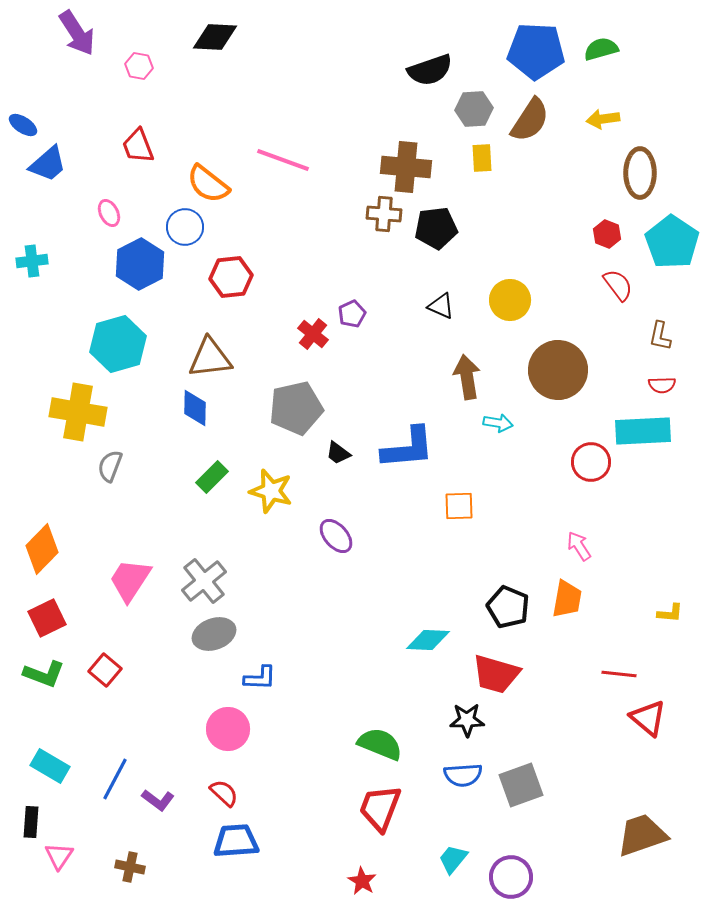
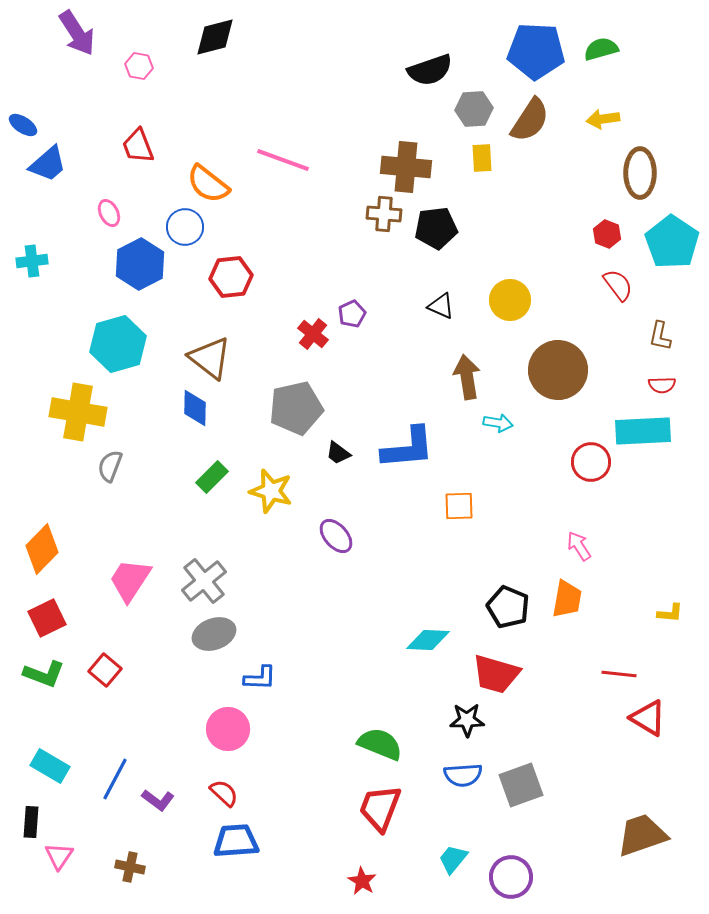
black diamond at (215, 37): rotated 18 degrees counterclockwise
brown triangle at (210, 358): rotated 45 degrees clockwise
red triangle at (648, 718): rotated 9 degrees counterclockwise
